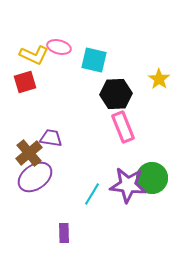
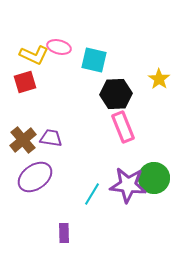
brown cross: moved 6 px left, 13 px up
green circle: moved 2 px right
